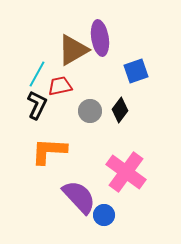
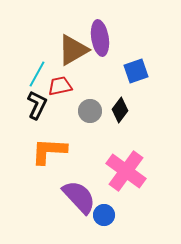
pink cross: moved 1 px up
